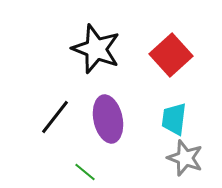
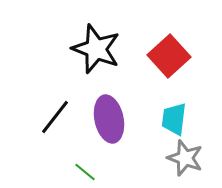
red square: moved 2 px left, 1 px down
purple ellipse: moved 1 px right
